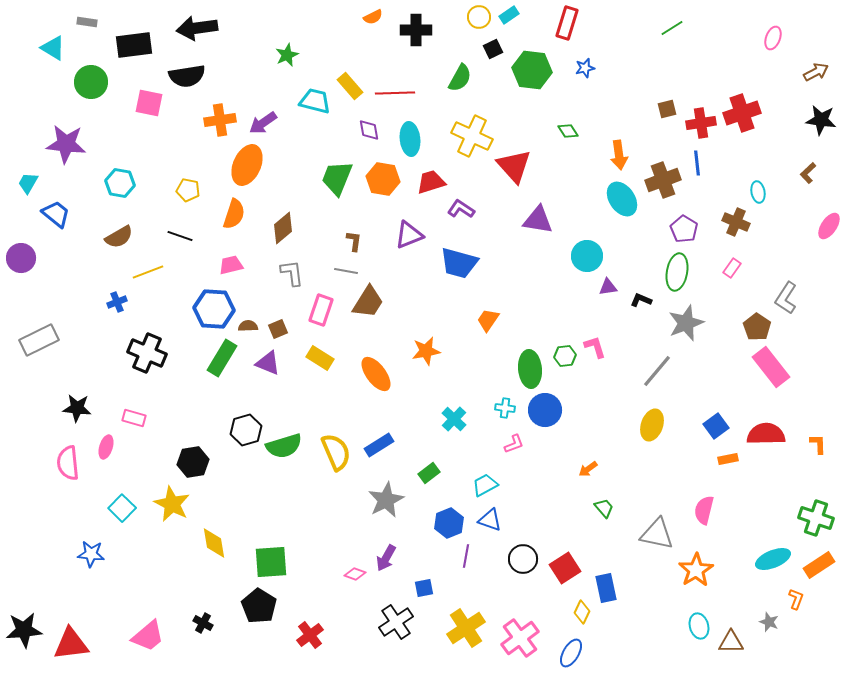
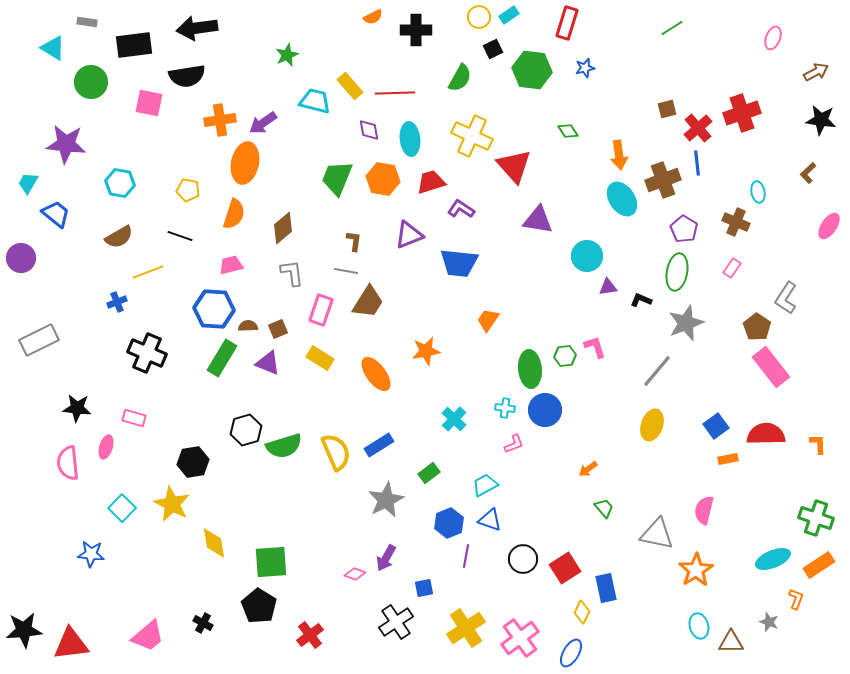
red cross at (701, 123): moved 3 px left, 5 px down; rotated 32 degrees counterclockwise
orange ellipse at (247, 165): moved 2 px left, 2 px up; rotated 12 degrees counterclockwise
blue trapezoid at (459, 263): rotated 9 degrees counterclockwise
